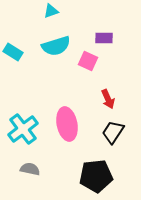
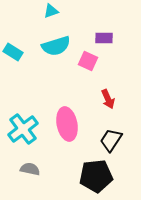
black trapezoid: moved 2 px left, 8 px down
